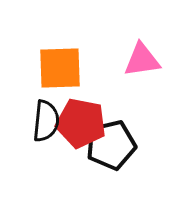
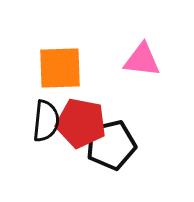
pink triangle: rotated 15 degrees clockwise
